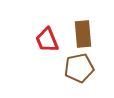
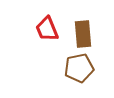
red trapezoid: moved 11 px up
